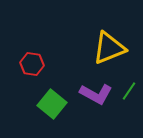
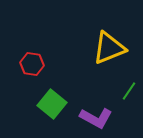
purple L-shape: moved 24 px down
